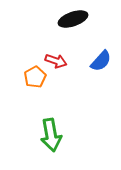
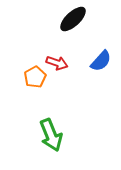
black ellipse: rotated 24 degrees counterclockwise
red arrow: moved 1 px right, 2 px down
green arrow: rotated 12 degrees counterclockwise
